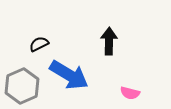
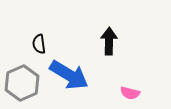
black semicircle: rotated 72 degrees counterclockwise
gray hexagon: moved 3 px up
